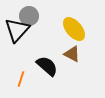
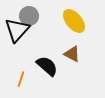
yellow ellipse: moved 8 px up
